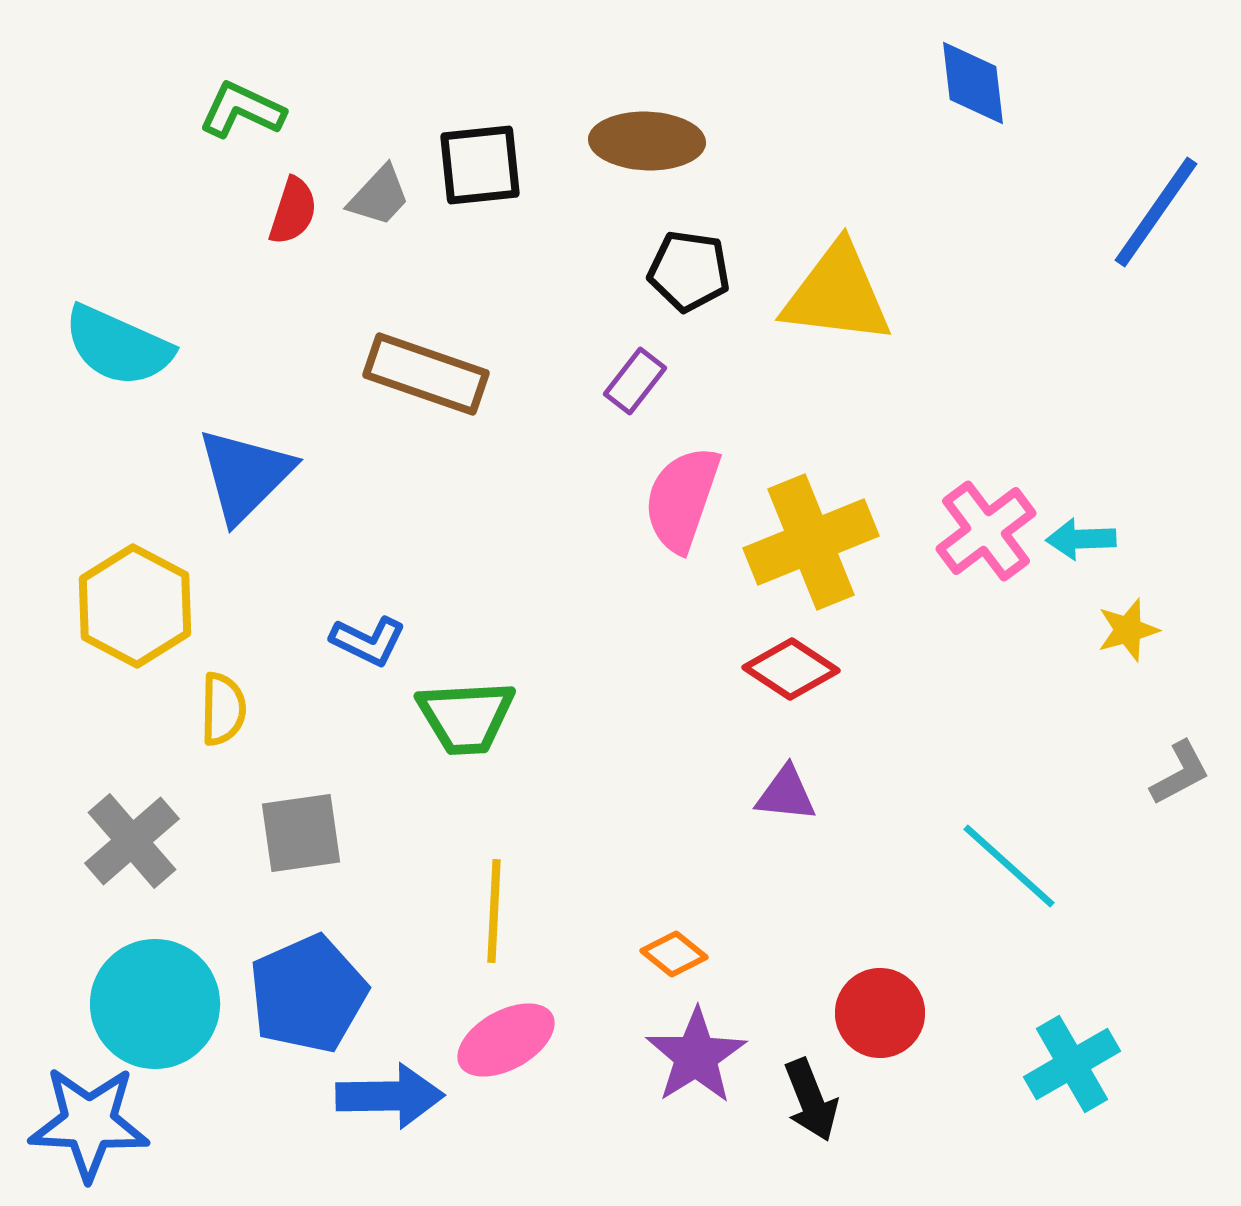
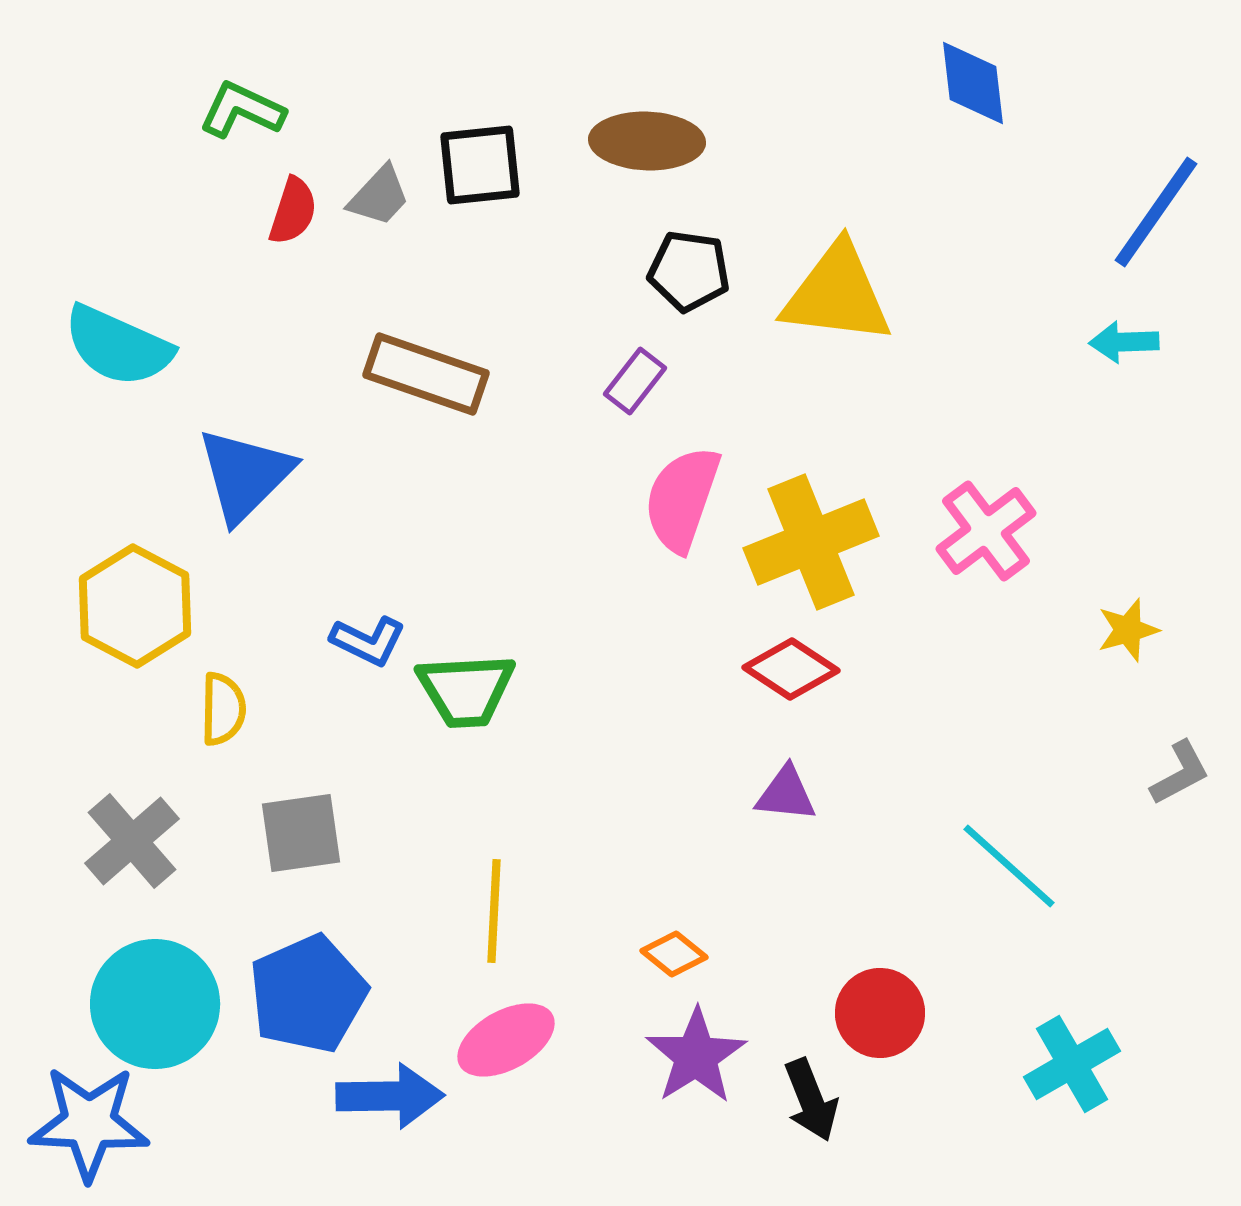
cyan arrow: moved 43 px right, 197 px up
green trapezoid: moved 27 px up
